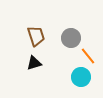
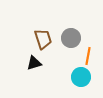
brown trapezoid: moved 7 px right, 3 px down
orange line: rotated 48 degrees clockwise
